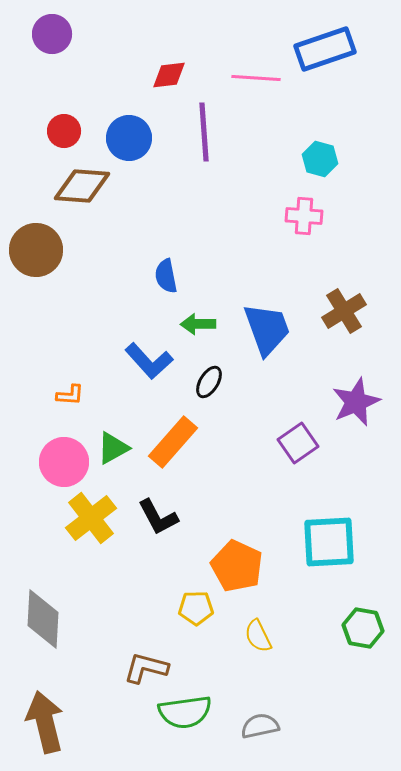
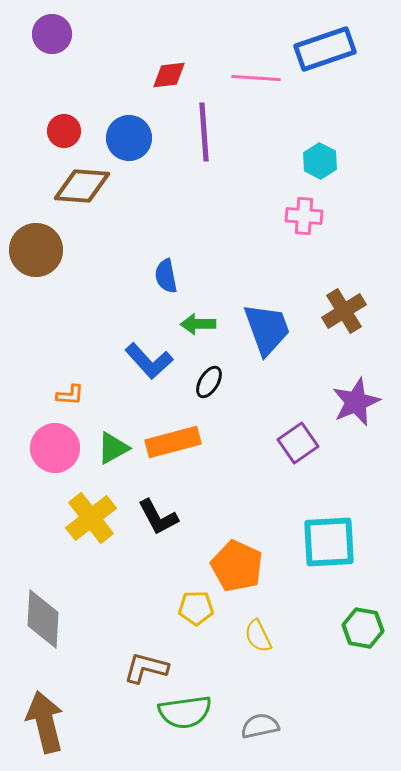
cyan hexagon: moved 2 px down; rotated 12 degrees clockwise
orange rectangle: rotated 34 degrees clockwise
pink circle: moved 9 px left, 14 px up
